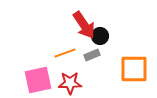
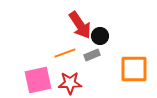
red arrow: moved 4 px left
